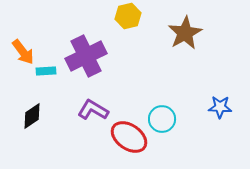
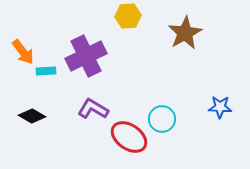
yellow hexagon: rotated 10 degrees clockwise
purple L-shape: moved 1 px up
black diamond: rotated 64 degrees clockwise
